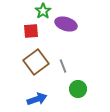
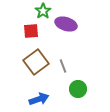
blue arrow: moved 2 px right
